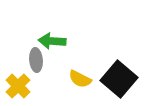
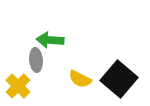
green arrow: moved 2 px left, 1 px up
